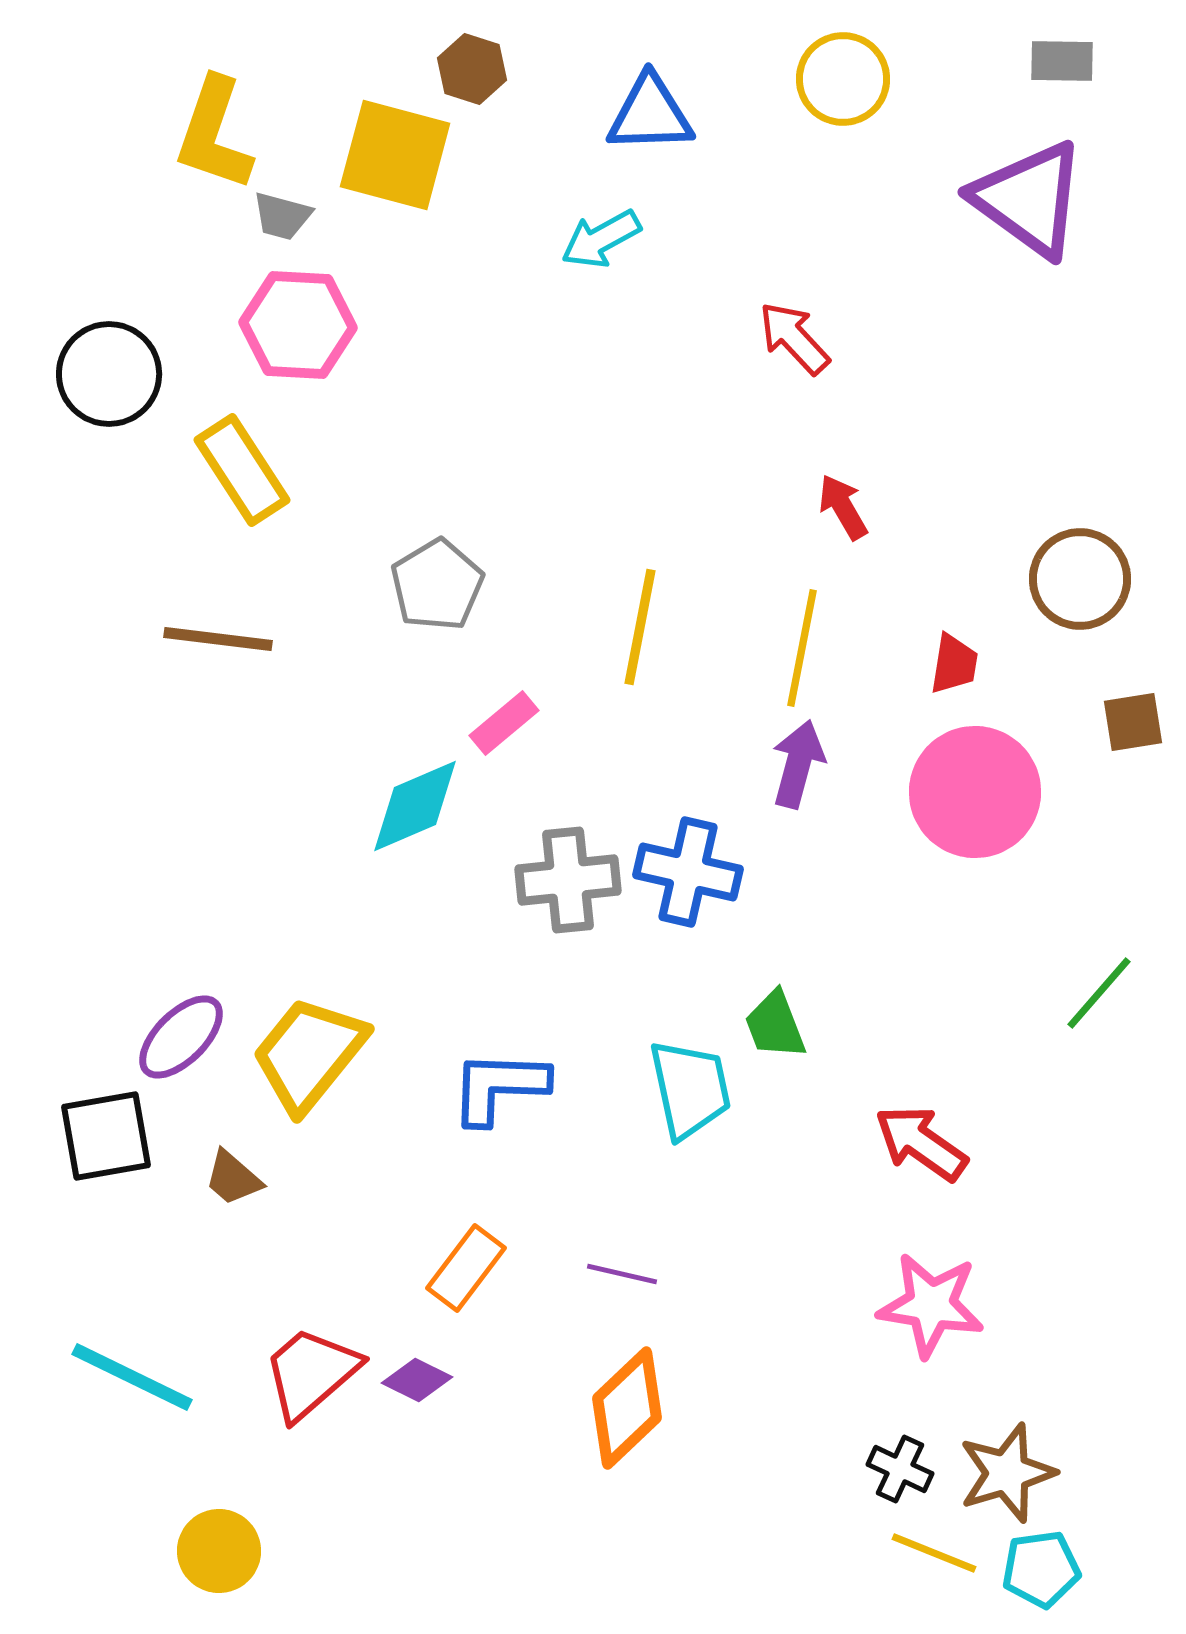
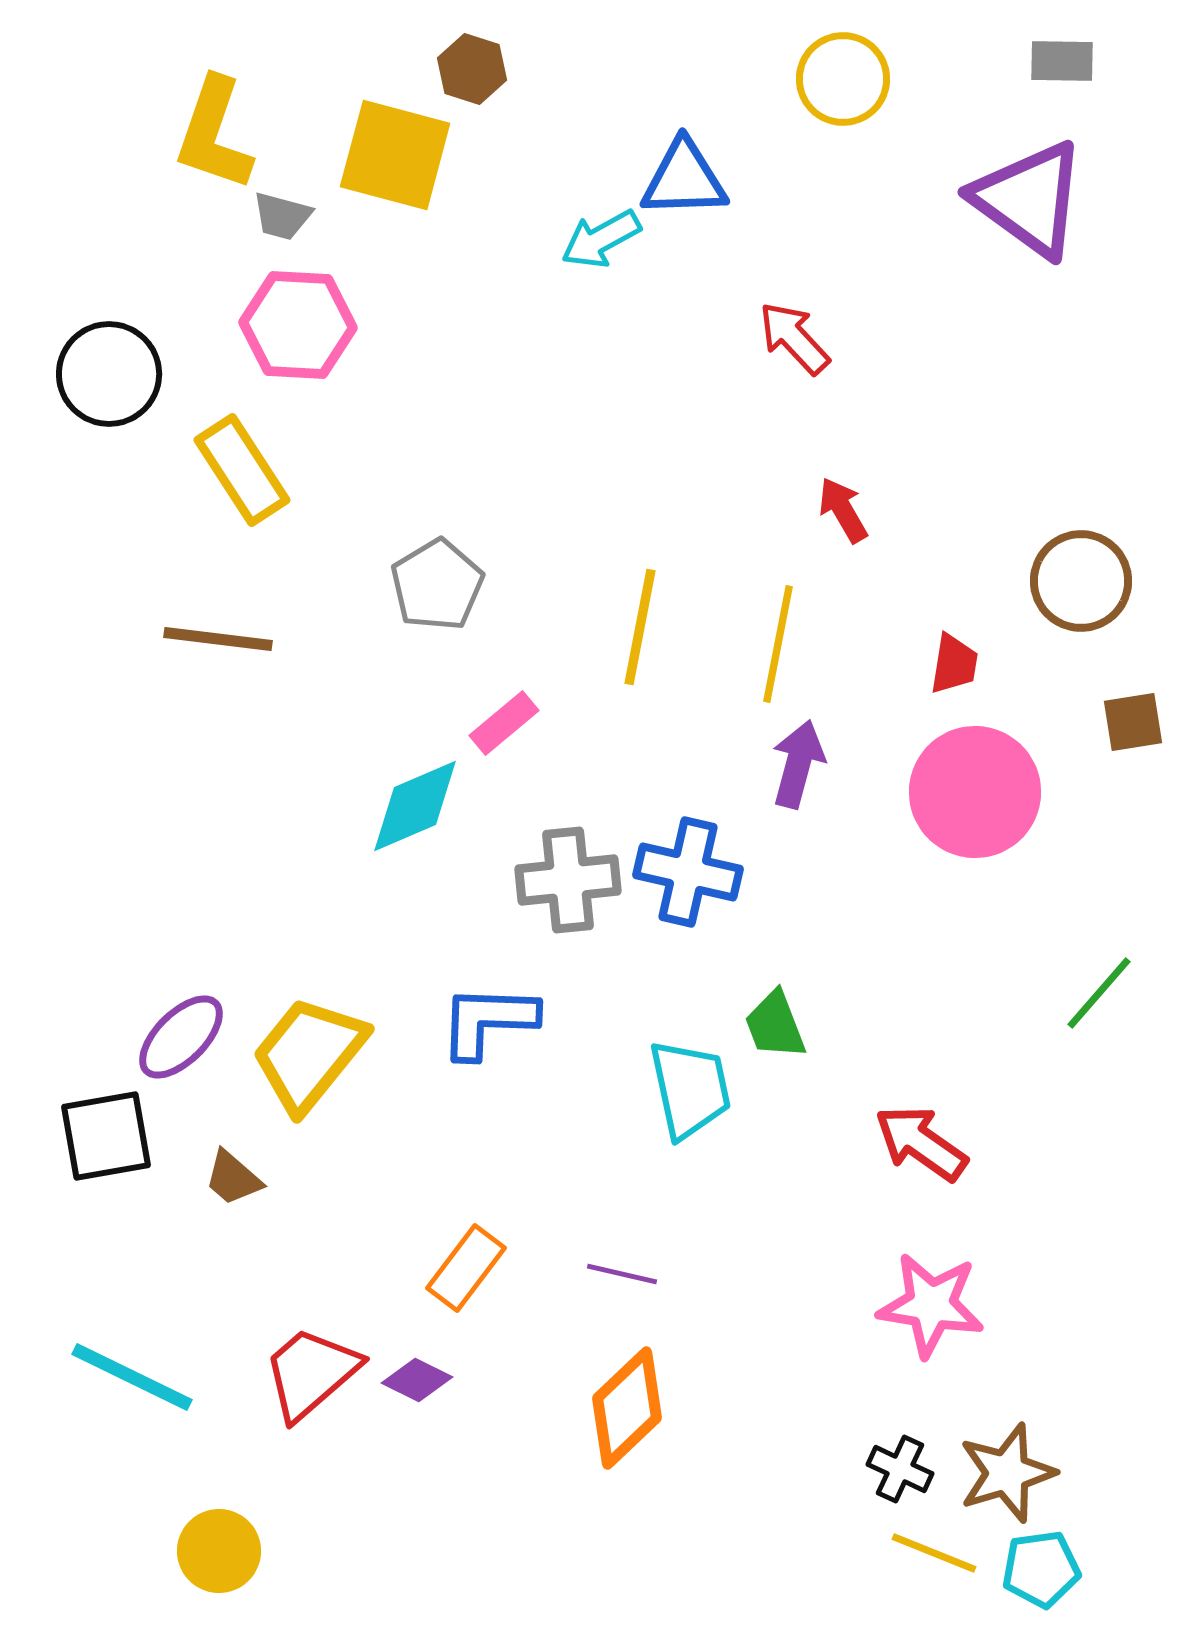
blue triangle at (650, 114): moved 34 px right, 65 px down
red arrow at (843, 507): moved 3 px down
brown circle at (1080, 579): moved 1 px right, 2 px down
yellow line at (802, 648): moved 24 px left, 4 px up
blue L-shape at (499, 1087): moved 11 px left, 66 px up
